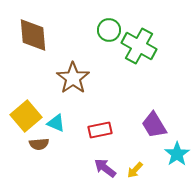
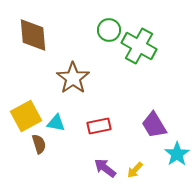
yellow square: rotated 12 degrees clockwise
cyan triangle: rotated 12 degrees counterclockwise
red rectangle: moved 1 px left, 4 px up
brown semicircle: rotated 102 degrees counterclockwise
